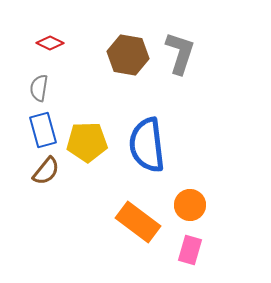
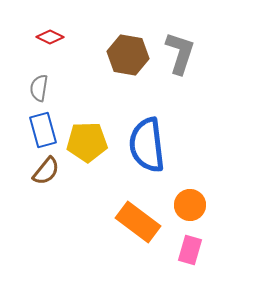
red diamond: moved 6 px up
